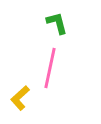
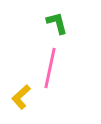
yellow L-shape: moved 1 px right, 1 px up
